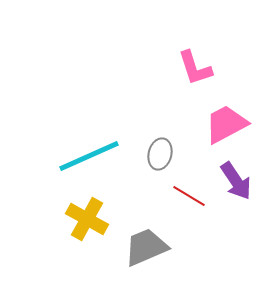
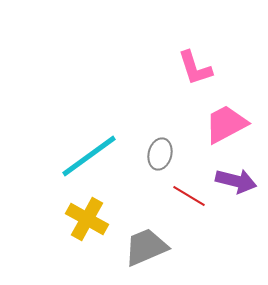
cyan line: rotated 12 degrees counterclockwise
purple arrow: rotated 42 degrees counterclockwise
